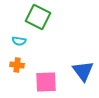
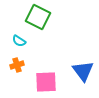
cyan semicircle: rotated 24 degrees clockwise
orange cross: rotated 24 degrees counterclockwise
